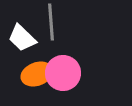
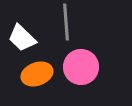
gray line: moved 15 px right
pink circle: moved 18 px right, 6 px up
